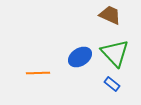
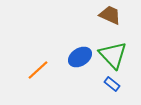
green triangle: moved 2 px left, 2 px down
orange line: moved 3 px up; rotated 40 degrees counterclockwise
